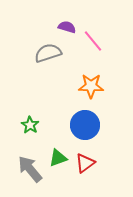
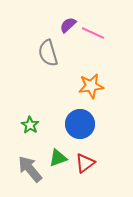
purple semicircle: moved 1 px right, 2 px up; rotated 60 degrees counterclockwise
pink line: moved 8 px up; rotated 25 degrees counterclockwise
gray semicircle: rotated 88 degrees counterclockwise
orange star: rotated 10 degrees counterclockwise
blue circle: moved 5 px left, 1 px up
